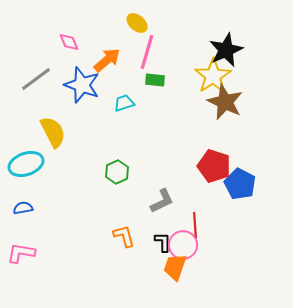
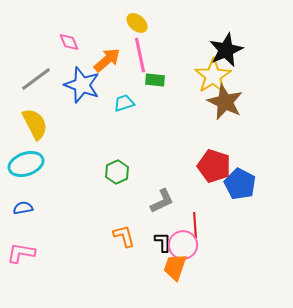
pink line: moved 7 px left, 3 px down; rotated 28 degrees counterclockwise
yellow semicircle: moved 18 px left, 8 px up
